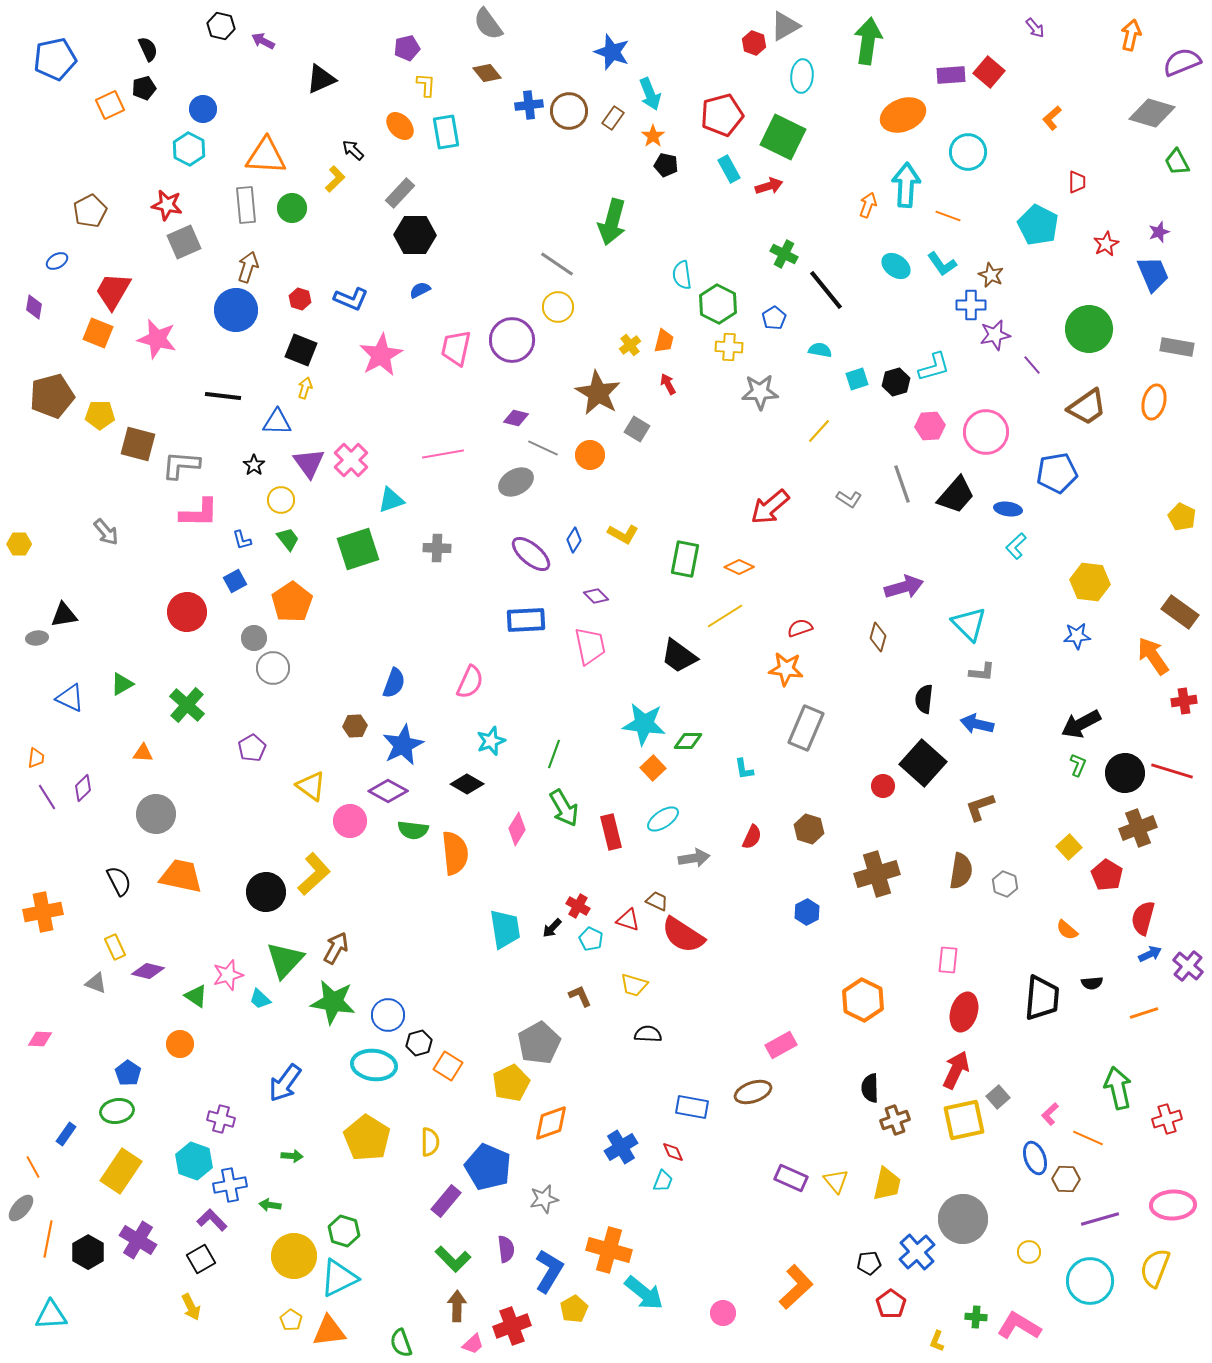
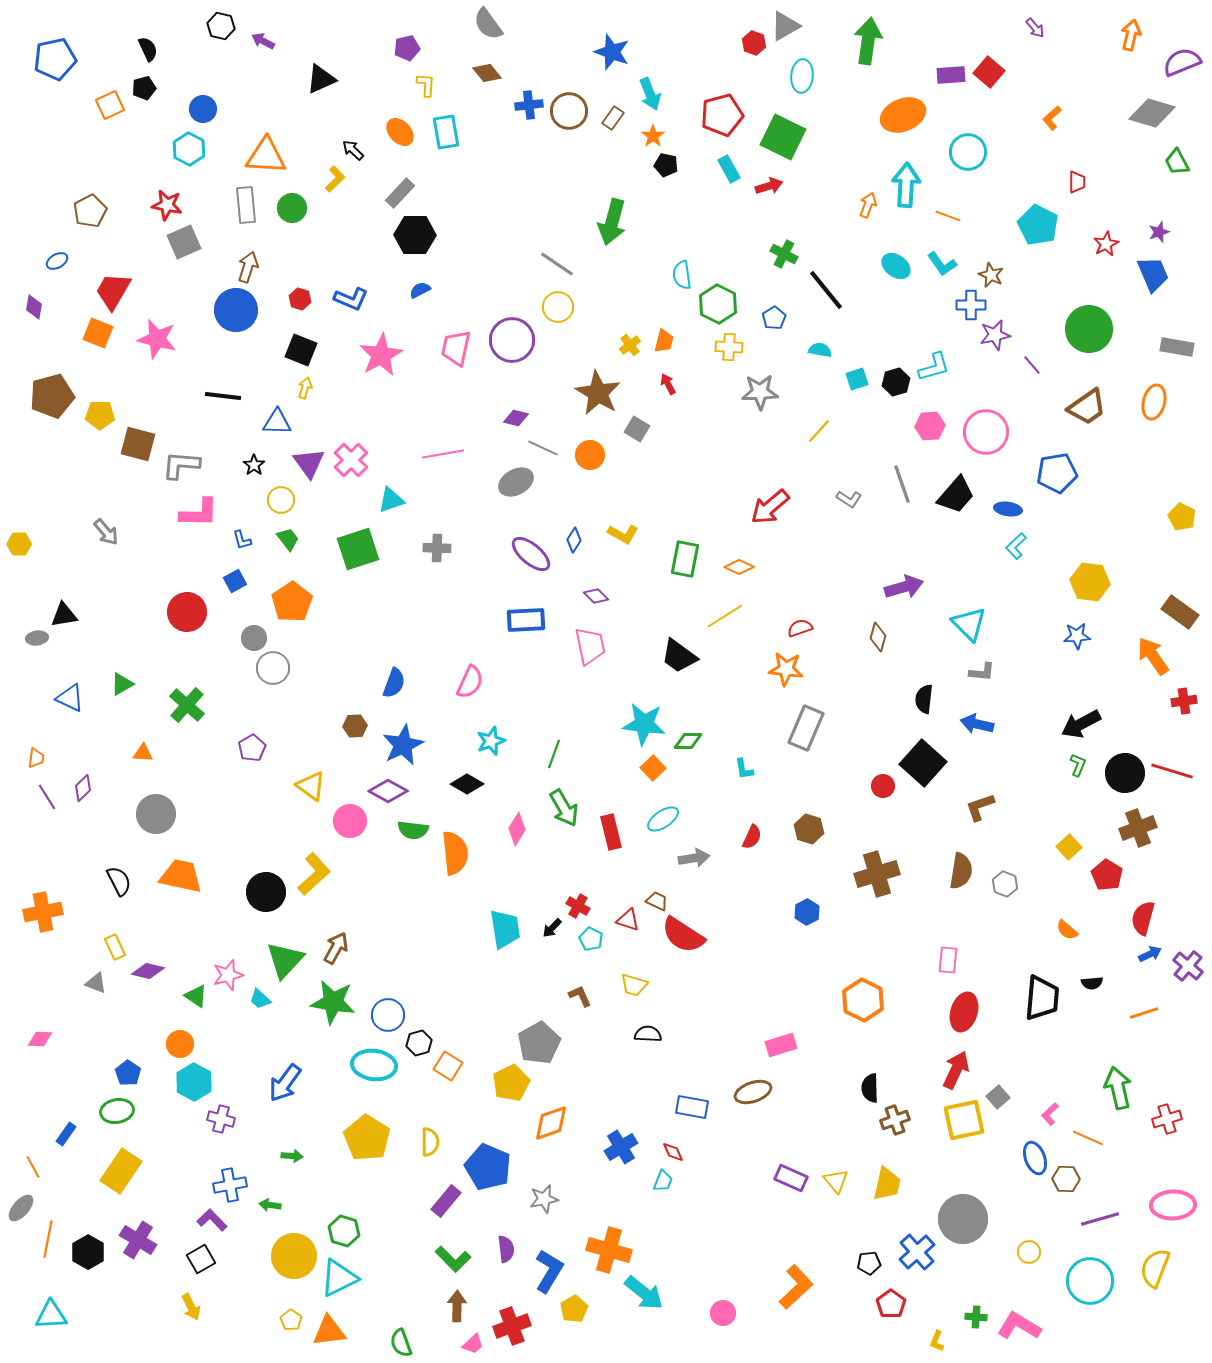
orange ellipse at (400, 126): moved 6 px down
pink rectangle at (781, 1045): rotated 12 degrees clockwise
cyan hexagon at (194, 1161): moved 79 px up; rotated 9 degrees clockwise
